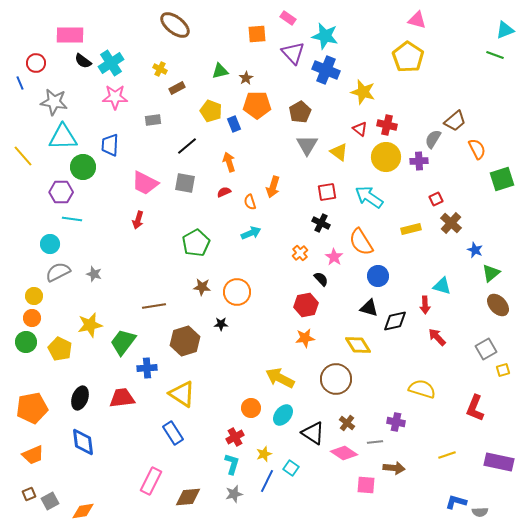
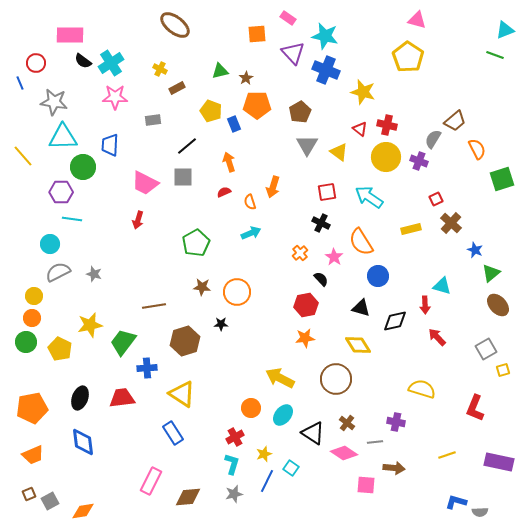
purple cross at (419, 161): rotated 24 degrees clockwise
gray square at (185, 183): moved 2 px left, 6 px up; rotated 10 degrees counterclockwise
black triangle at (369, 308): moved 8 px left
